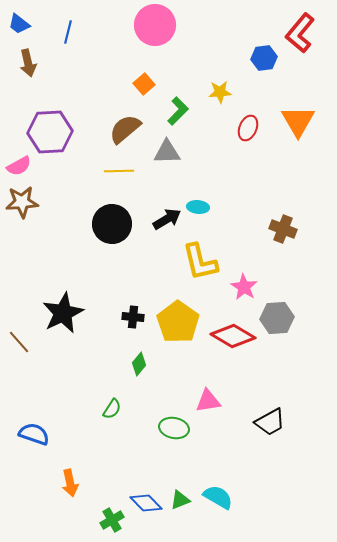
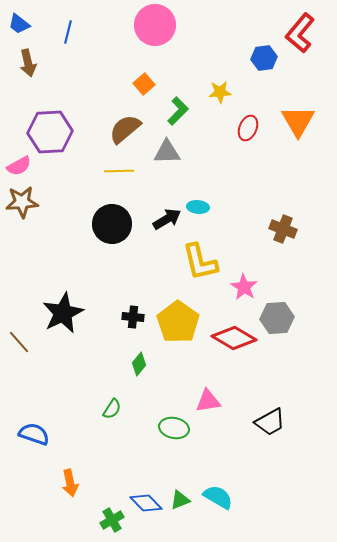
red diamond: moved 1 px right, 2 px down
